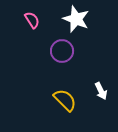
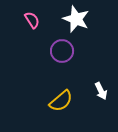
yellow semicircle: moved 4 px left, 1 px down; rotated 95 degrees clockwise
